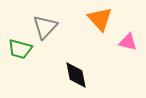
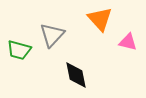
gray triangle: moved 7 px right, 8 px down
green trapezoid: moved 1 px left, 1 px down
